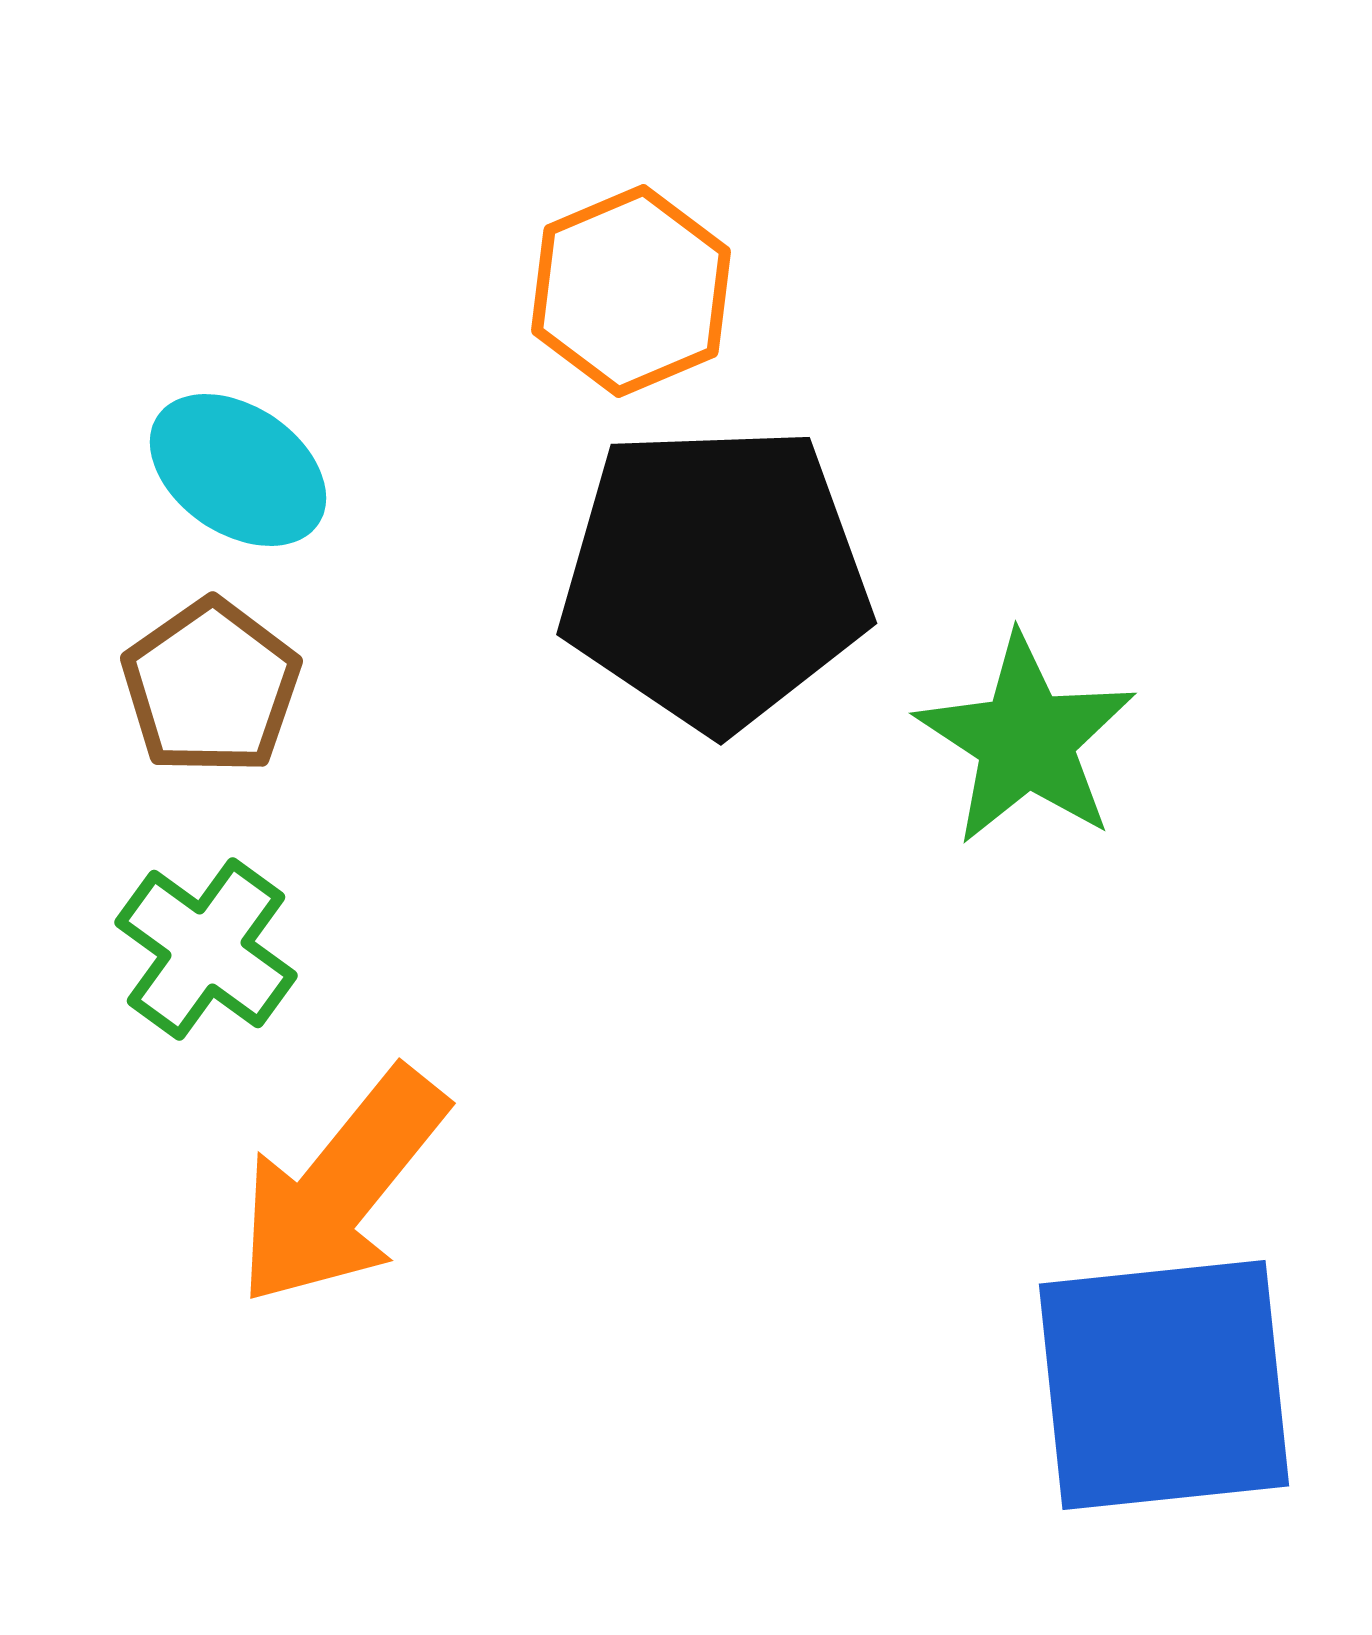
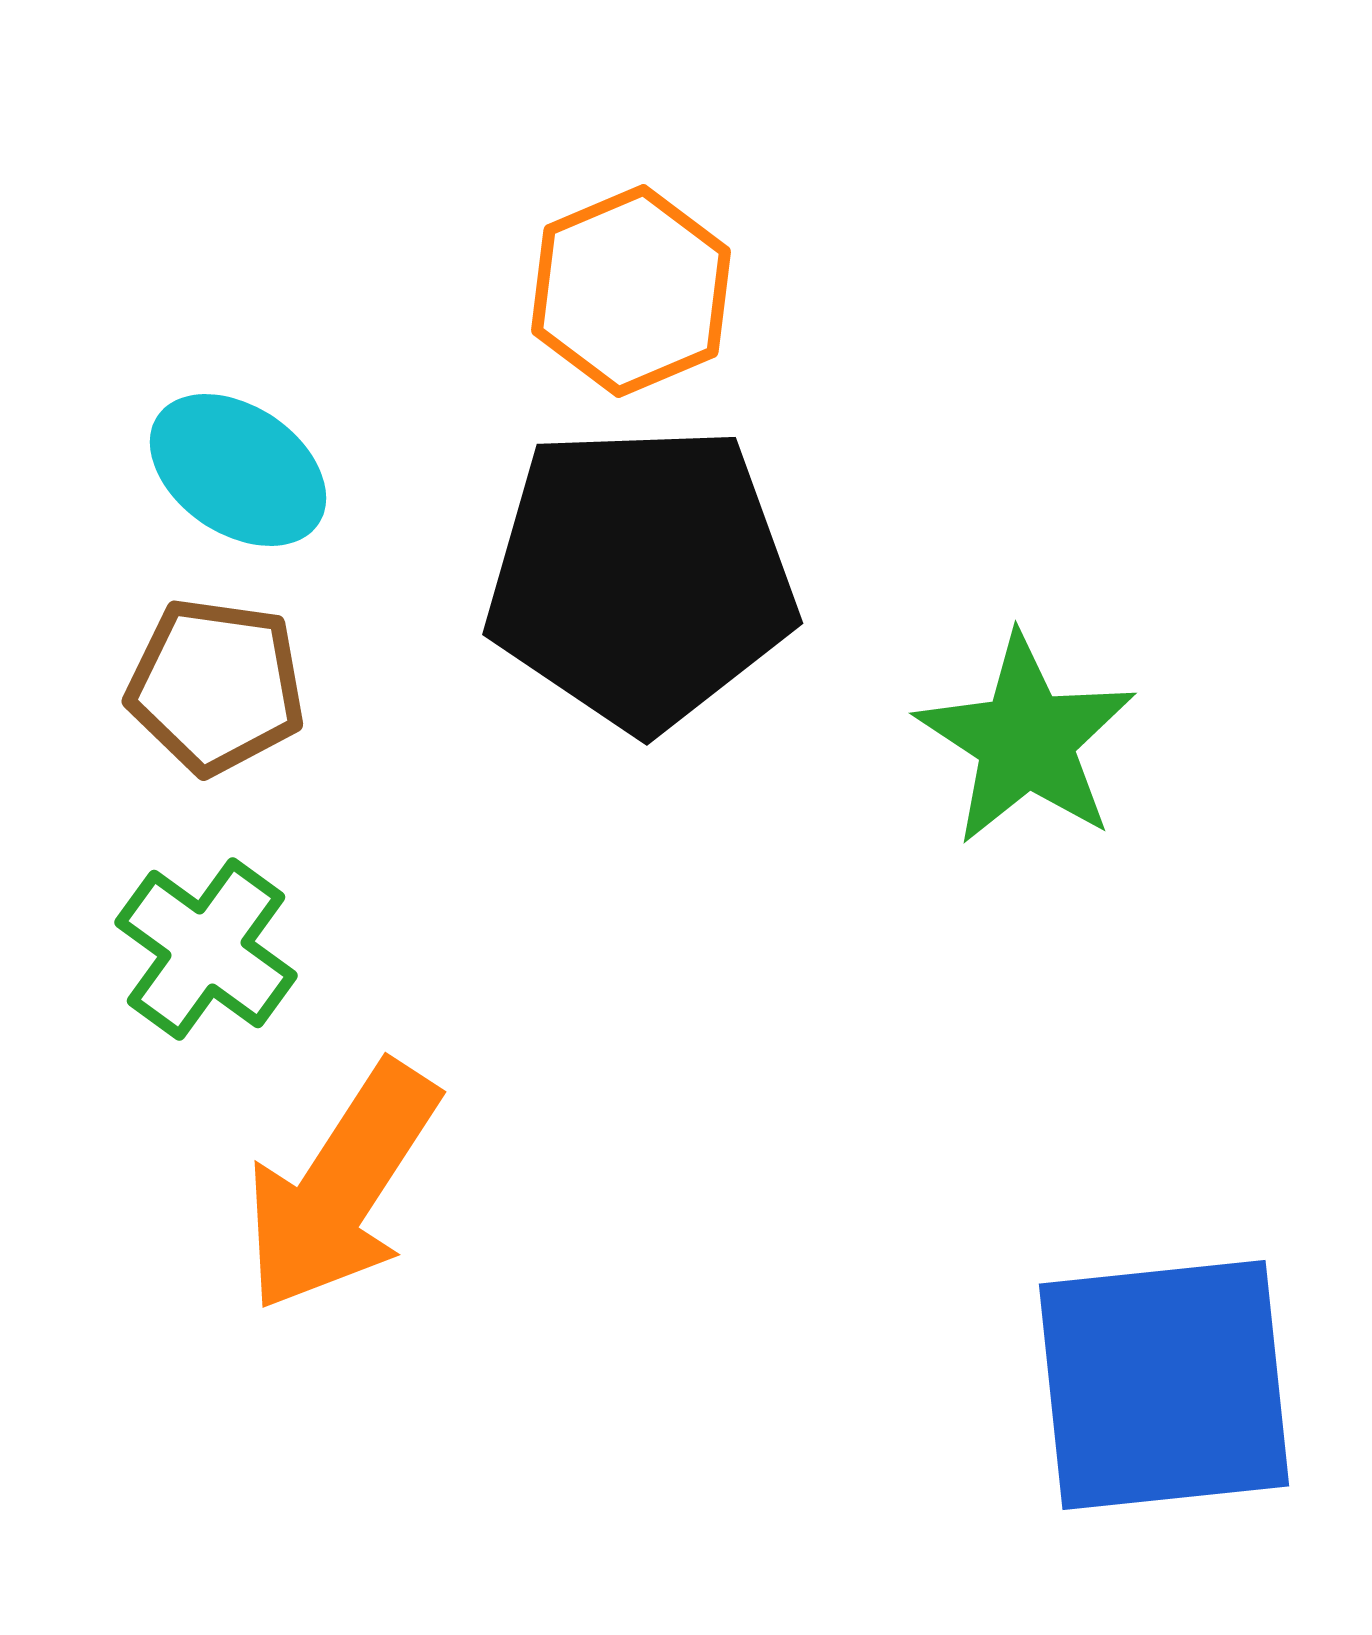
black pentagon: moved 74 px left
brown pentagon: moved 5 px right, 1 px up; rotated 29 degrees counterclockwise
orange arrow: rotated 6 degrees counterclockwise
